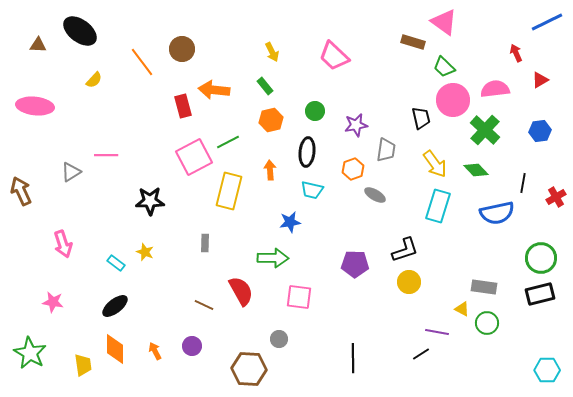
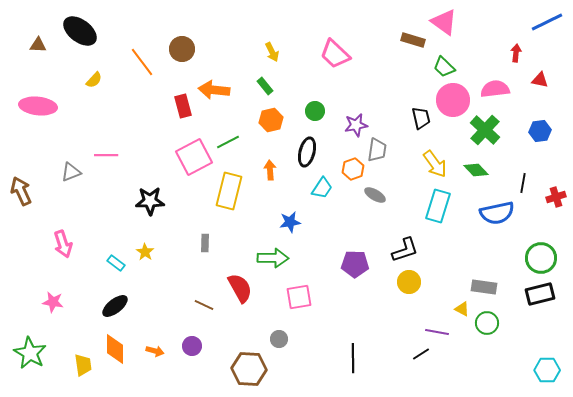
brown rectangle at (413, 42): moved 2 px up
red arrow at (516, 53): rotated 30 degrees clockwise
pink trapezoid at (334, 56): moved 1 px right, 2 px up
red triangle at (540, 80): rotated 42 degrees clockwise
pink ellipse at (35, 106): moved 3 px right
gray trapezoid at (386, 150): moved 9 px left
black ellipse at (307, 152): rotated 8 degrees clockwise
gray triangle at (71, 172): rotated 10 degrees clockwise
cyan trapezoid at (312, 190): moved 10 px right, 2 px up; rotated 70 degrees counterclockwise
red cross at (556, 197): rotated 12 degrees clockwise
yellow star at (145, 252): rotated 12 degrees clockwise
red semicircle at (241, 291): moved 1 px left, 3 px up
pink square at (299, 297): rotated 16 degrees counterclockwise
orange arrow at (155, 351): rotated 132 degrees clockwise
